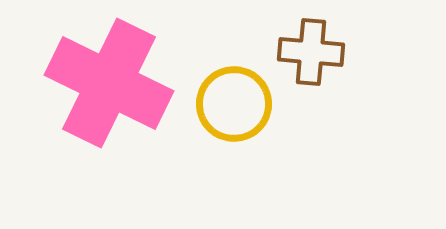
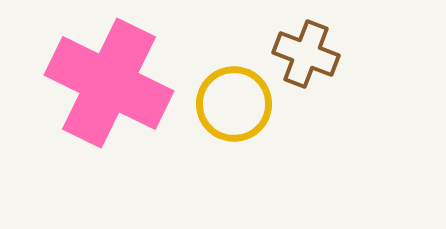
brown cross: moved 5 px left, 2 px down; rotated 16 degrees clockwise
